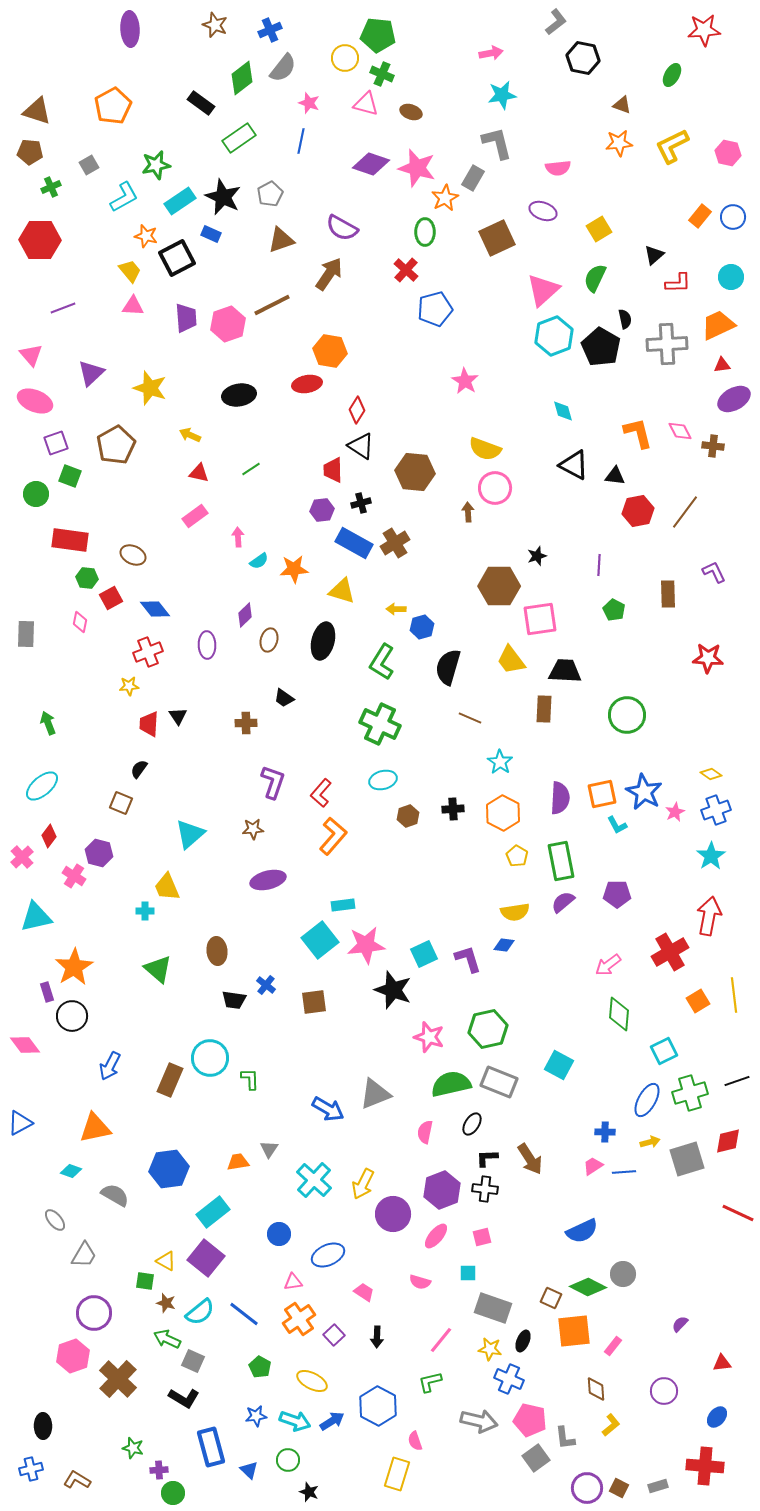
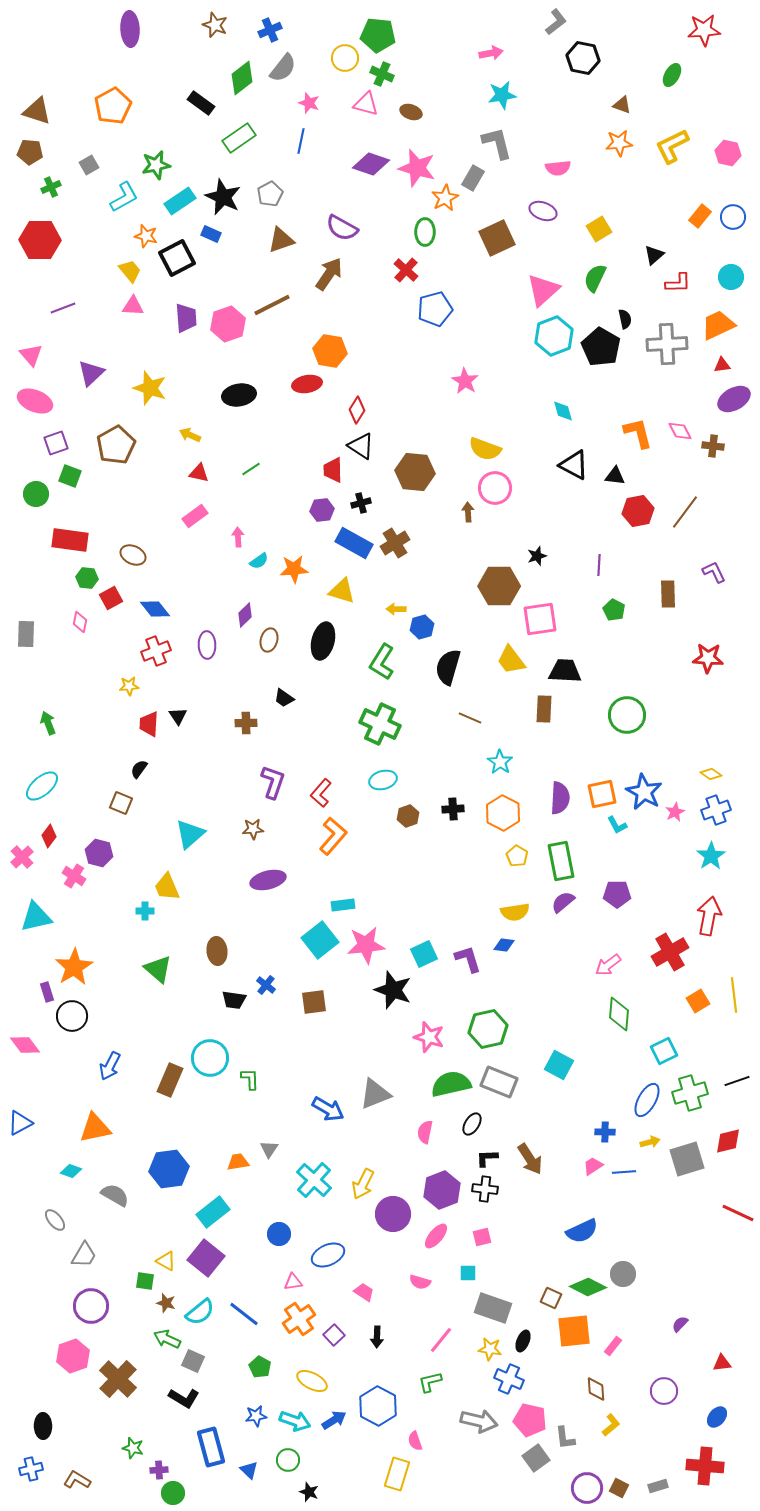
red cross at (148, 652): moved 8 px right, 1 px up
purple circle at (94, 1313): moved 3 px left, 7 px up
blue arrow at (332, 1421): moved 2 px right, 1 px up
